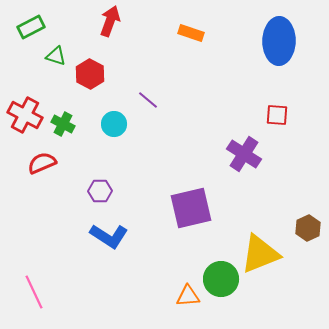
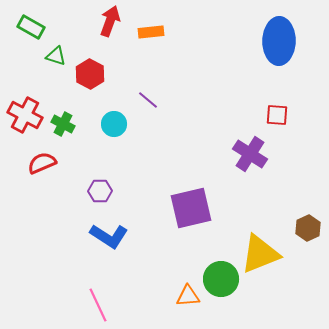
green rectangle: rotated 56 degrees clockwise
orange rectangle: moved 40 px left, 1 px up; rotated 25 degrees counterclockwise
purple cross: moved 6 px right
pink line: moved 64 px right, 13 px down
